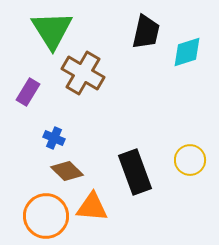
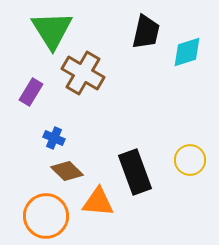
purple rectangle: moved 3 px right
orange triangle: moved 6 px right, 5 px up
